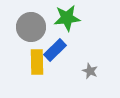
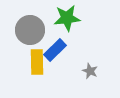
gray circle: moved 1 px left, 3 px down
